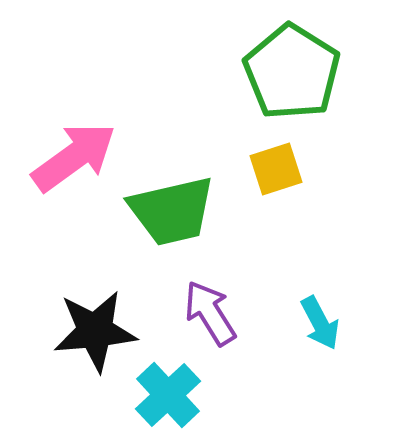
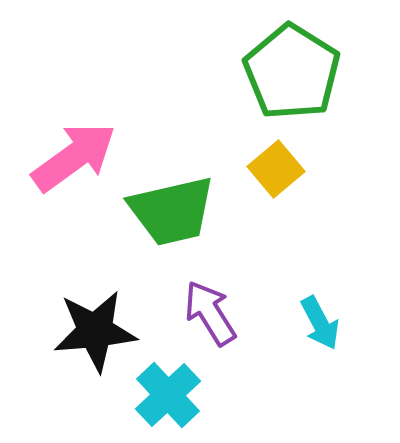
yellow square: rotated 22 degrees counterclockwise
